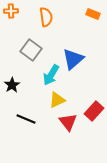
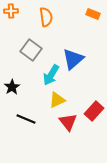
black star: moved 2 px down
